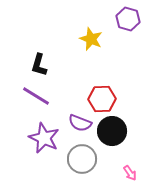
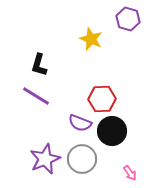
purple star: moved 1 px right, 21 px down; rotated 24 degrees clockwise
